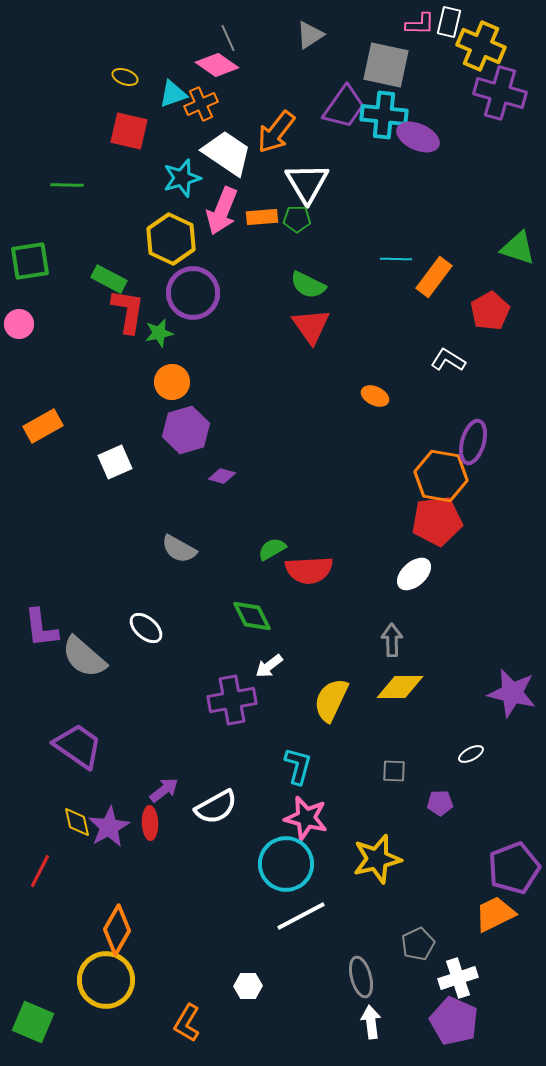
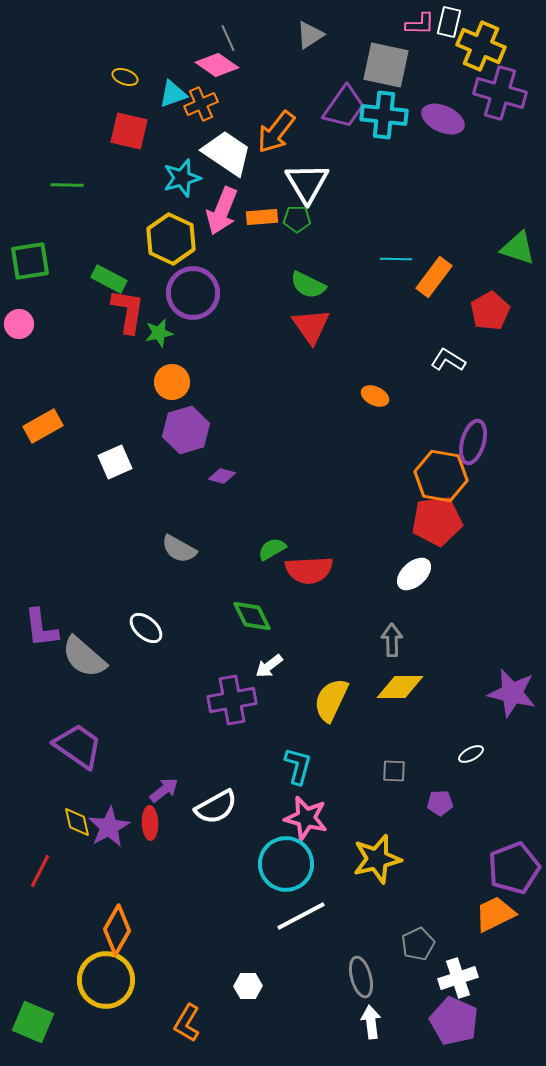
purple ellipse at (418, 137): moved 25 px right, 18 px up
